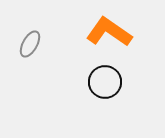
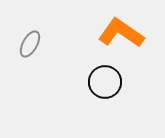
orange L-shape: moved 12 px right, 1 px down
